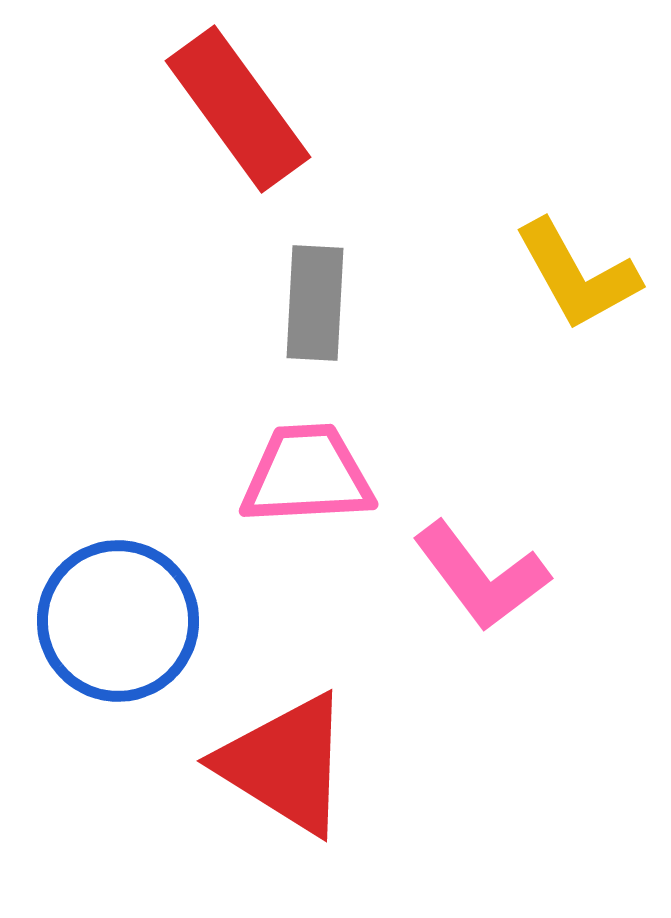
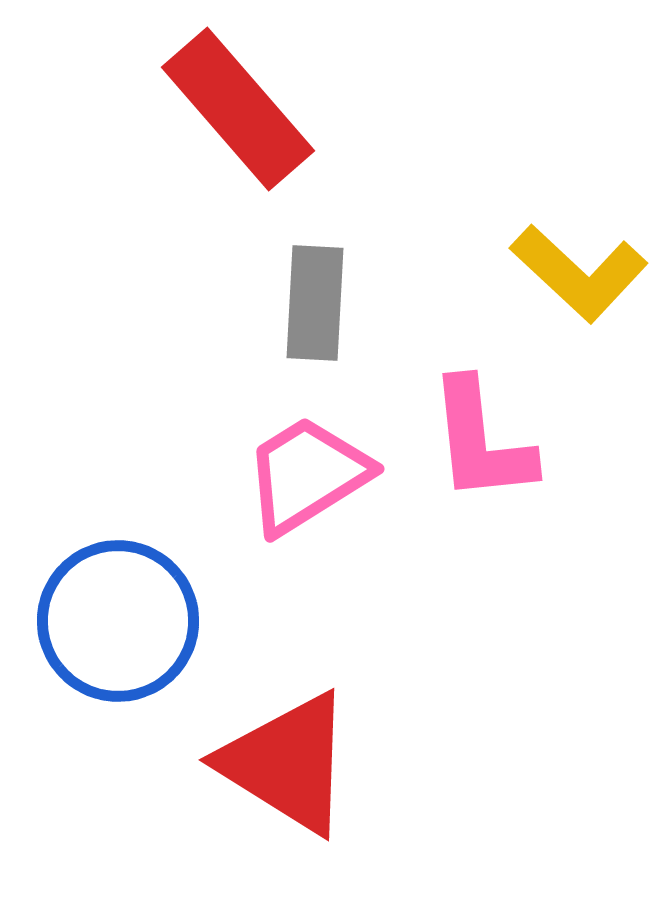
red rectangle: rotated 5 degrees counterclockwise
yellow L-shape: moved 2 px right, 2 px up; rotated 18 degrees counterclockwise
pink trapezoid: rotated 29 degrees counterclockwise
pink L-shape: moved 135 px up; rotated 31 degrees clockwise
red triangle: moved 2 px right, 1 px up
